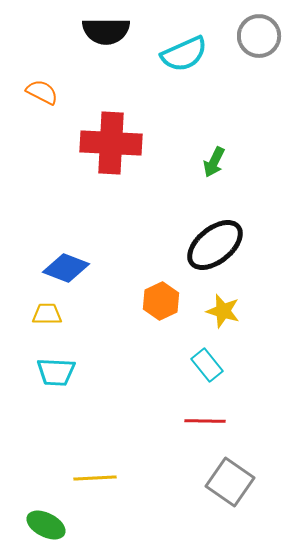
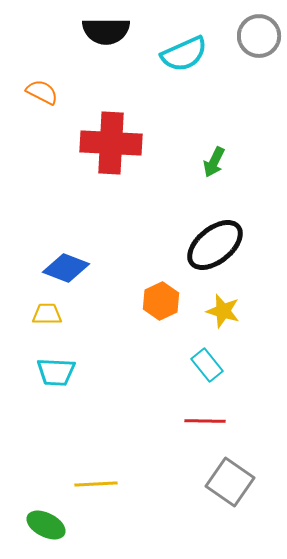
yellow line: moved 1 px right, 6 px down
